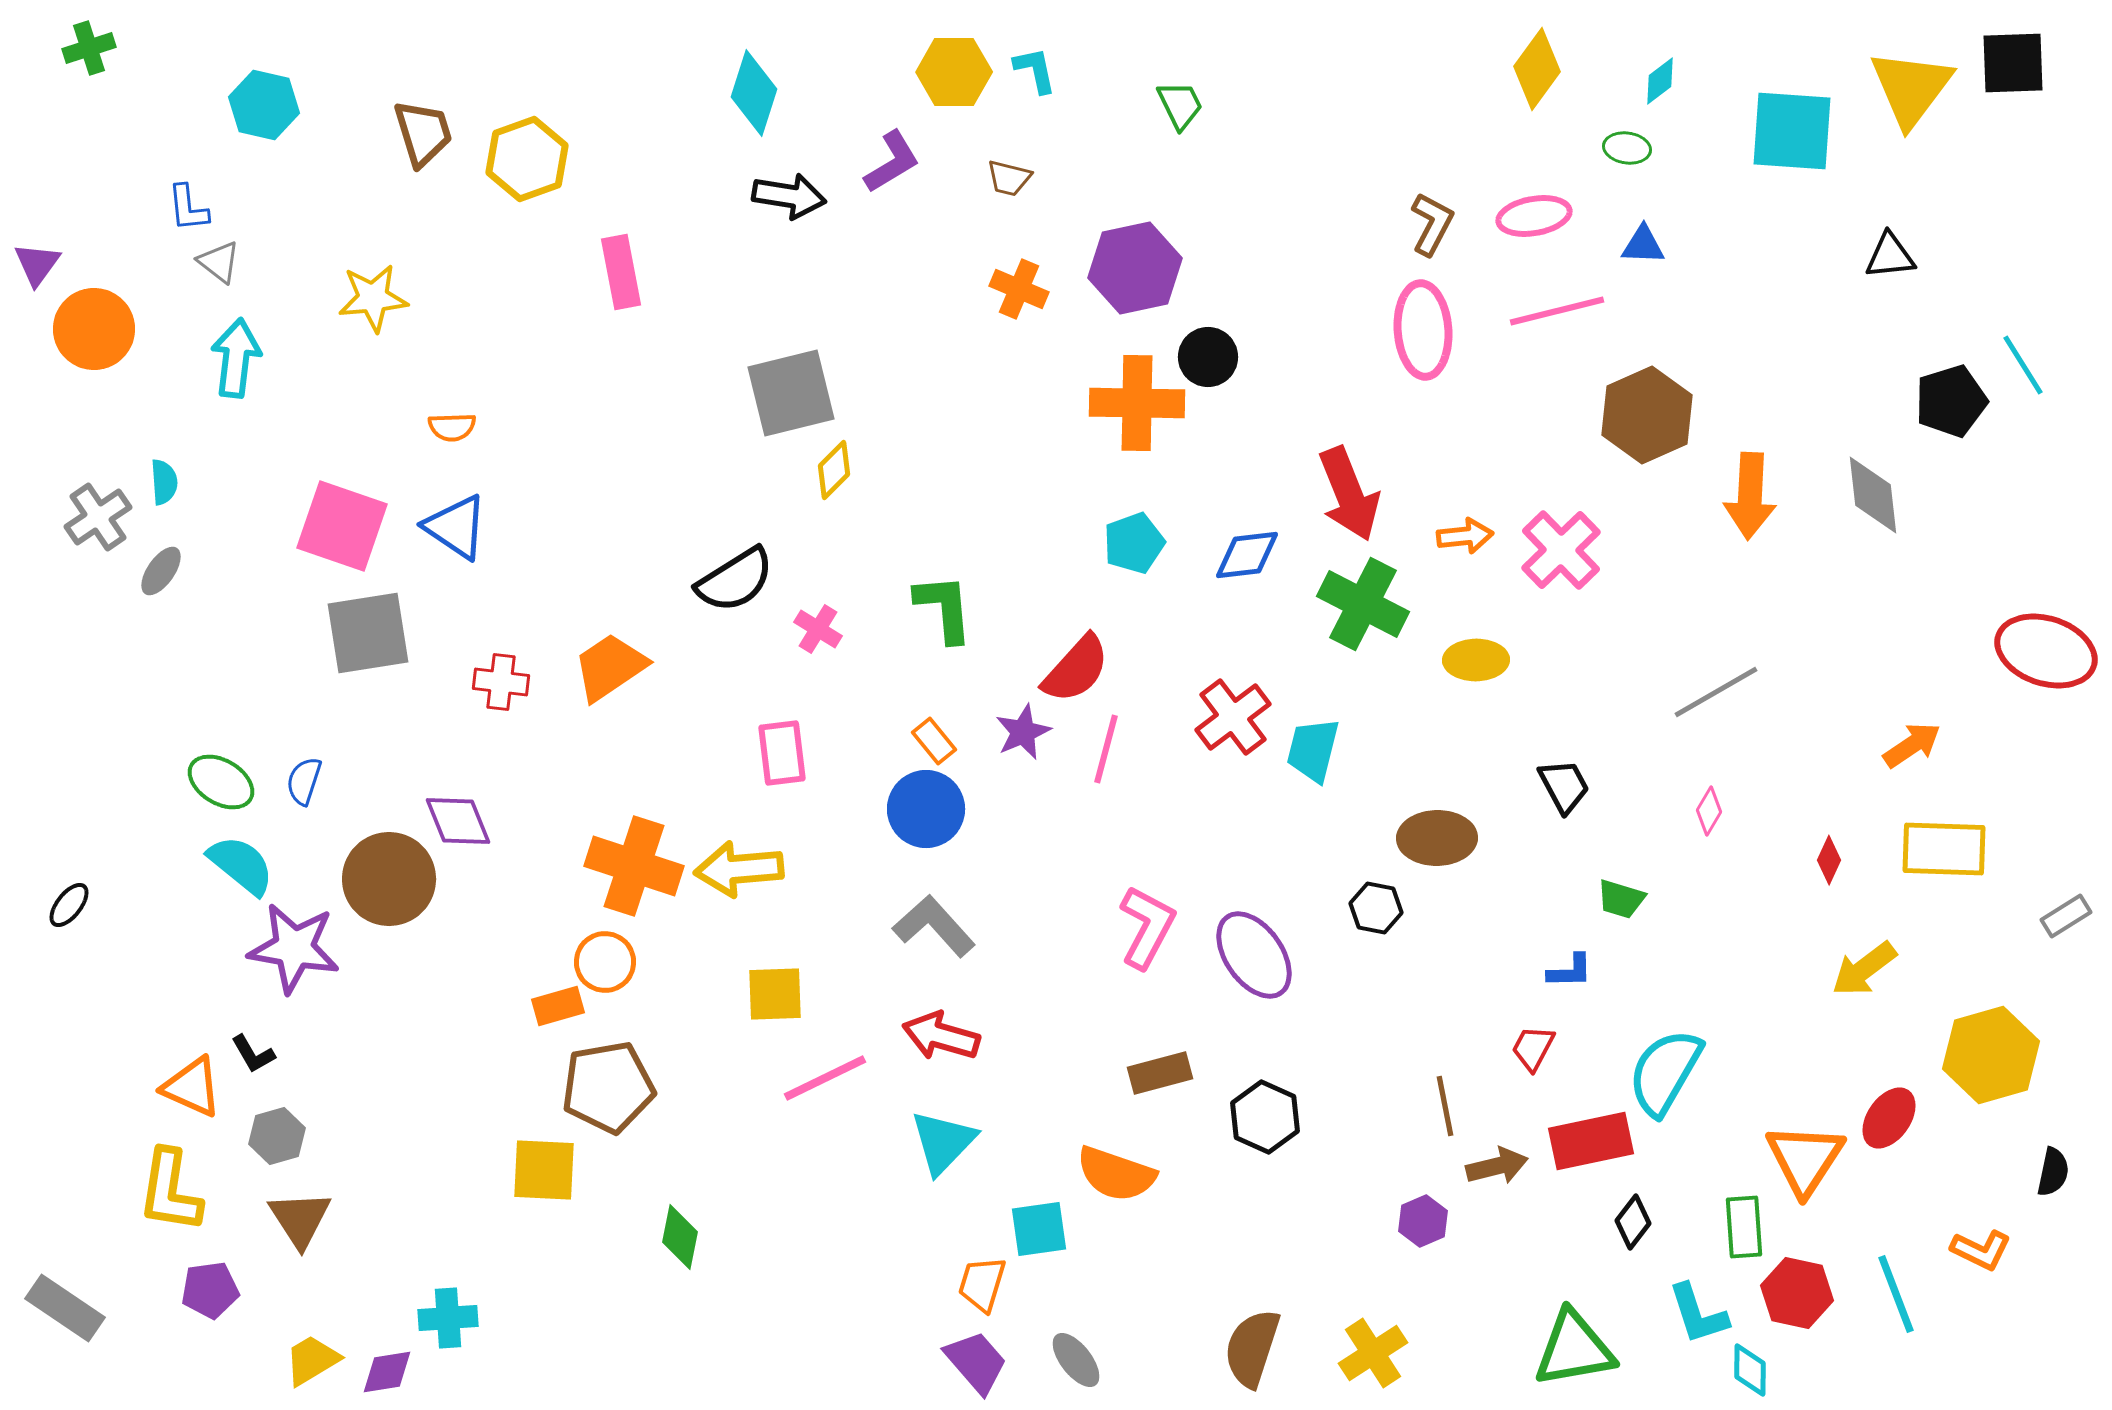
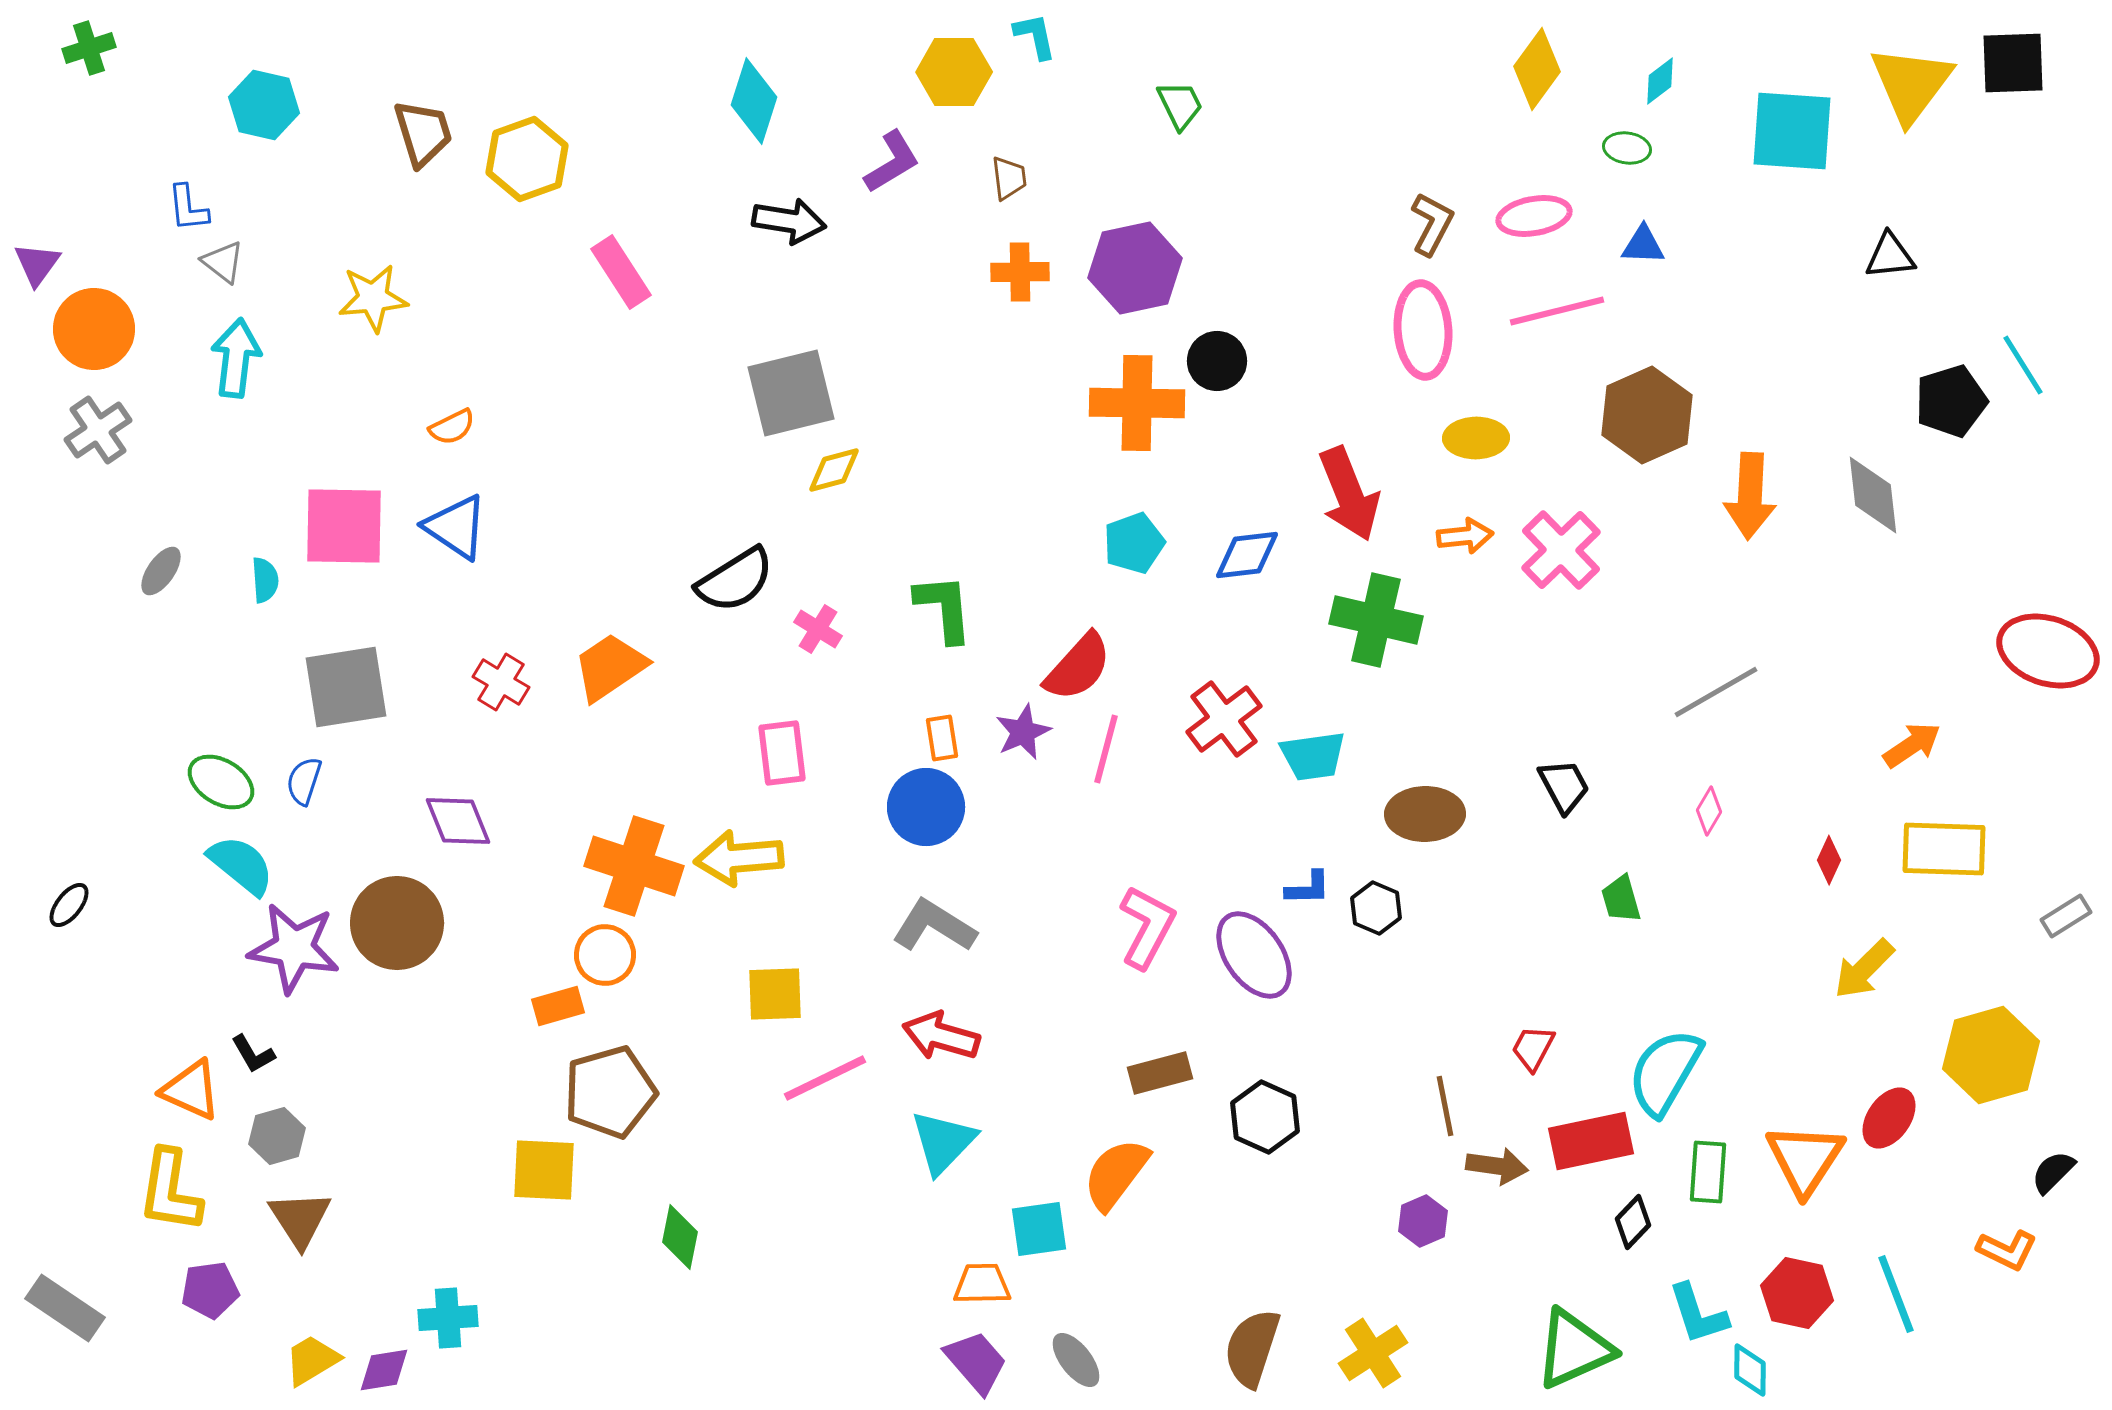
cyan L-shape at (1035, 70): moved 34 px up
yellow triangle at (1911, 88): moved 4 px up
cyan diamond at (754, 93): moved 8 px down
brown trapezoid at (1009, 178): rotated 111 degrees counterclockwise
black arrow at (789, 196): moved 25 px down
gray triangle at (219, 262): moved 4 px right
pink rectangle at (621, 272): rotated 22 degrees counterclockwise
orange cross at (1019, 289): moved 1 px right, 17 px up; rotated 24 degrees counterclockwise
black circle at (1208, 357): moved 9 px right, 4 px down
orange semicircle at (452, 427): rotated 24 degrees counterclockwise
yellow diamond at (834, 470): rotated 30 degrees clockwise
cyan semicircle at (164, 482): moved 101 px right, 98 px down
gray cross at (98, 517): moved 87 px up
pink square at (342, 526): moved 2 px right; rotated 18 degrees counterclockwise
green cross at (1363, 604): moved 13 px right, 16 px down; rotated 14 degrees counterclockwise
gray square at (368, 633): moved 22 px left, 54 px down
red ellipse at (2046, 651): moved 2 px right
yellow ellipse at (1476, 660): moved 222 px up
red semicircle at (1076, 669): moved 2 px right, 2 px up
red cross at (501, 682): rotated 24 degrees clockwise
red cross at (1233, 717): moved 9 px left, 2 px down
orange rectangle at (934, 741): moved 8 px right, 3 px up; rotated 30 degrees clockwise
cyan trapezoid at (1313, 750): moved 6 px down; rotated 112 degrees counterclockwise
blue circle at (926, 809): moved 2 px up
brown ellipse at (1437, 838): moved 12 px left, 24 px up
yellow arrow at (739, 869): moved 11 px up
brown circle at (389, 879): moved 8 px right, 44 px down
green trapezoid at (1621, 899): rotated 57 degrees clockwise
black hexagon at (1376, 908): rotated 12 degrees clockwise
gray L-shape at (934, 926): rotated 16 degrees counterclockwise
orange circle at (605, 962): moved 7 px up
yellow arrow at (1864, 969): rotated 8 degrees counterclockwise
blue L-shape at (1570, 971): moved 262 px left, 83 px up
orange triangle at (192, 1087): moved 1 px left, 3 px down
brown pentagon at (608, 1087): moved 2 px right, 5 px down; rotated 6 degrees counterclockwise
brown arrow at (1497, 1166): rotated 22 degrees clockwise
black semicircle at (2053, 1172): rotated 147 degrees counterclockwise
orange semicircle at (1116, 1174): rotated 108 degrees clockwise
black diamond at (1633, 1222): rotated 6 degrees clockwise
green rectangle at (1744, 1227): moved 36 px left, 55 px up; rotated 8 degrees clockwise
orange L-shape at (1981, 1250): moved 26 px right
orange trapezoid at (982, 1284): rotated 72 degrees clockwise
green triangle at (1574, 1349): rotated 14 degrees counterclockwise
purple diamond at (387, 1372): moved 3 px left, 2 px up
